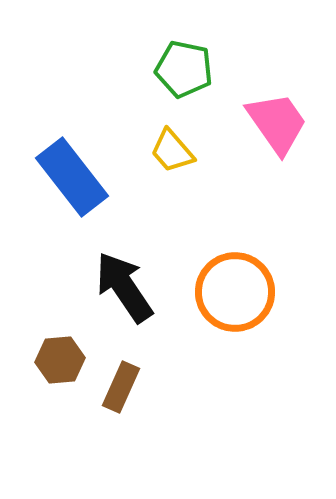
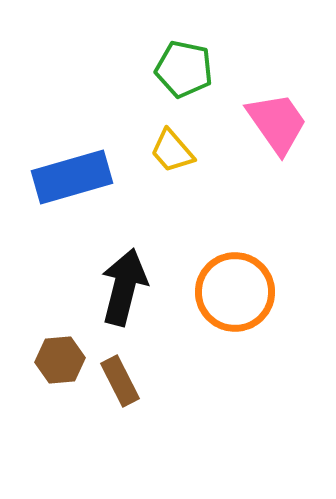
blue rectangle: rotated 68 degrees counterclockwise
black arrow: rotated 48 degrees clockwise
brown rectangle: moved 1 px left, 6 px up; rotated 51 degrees counterclockwise
